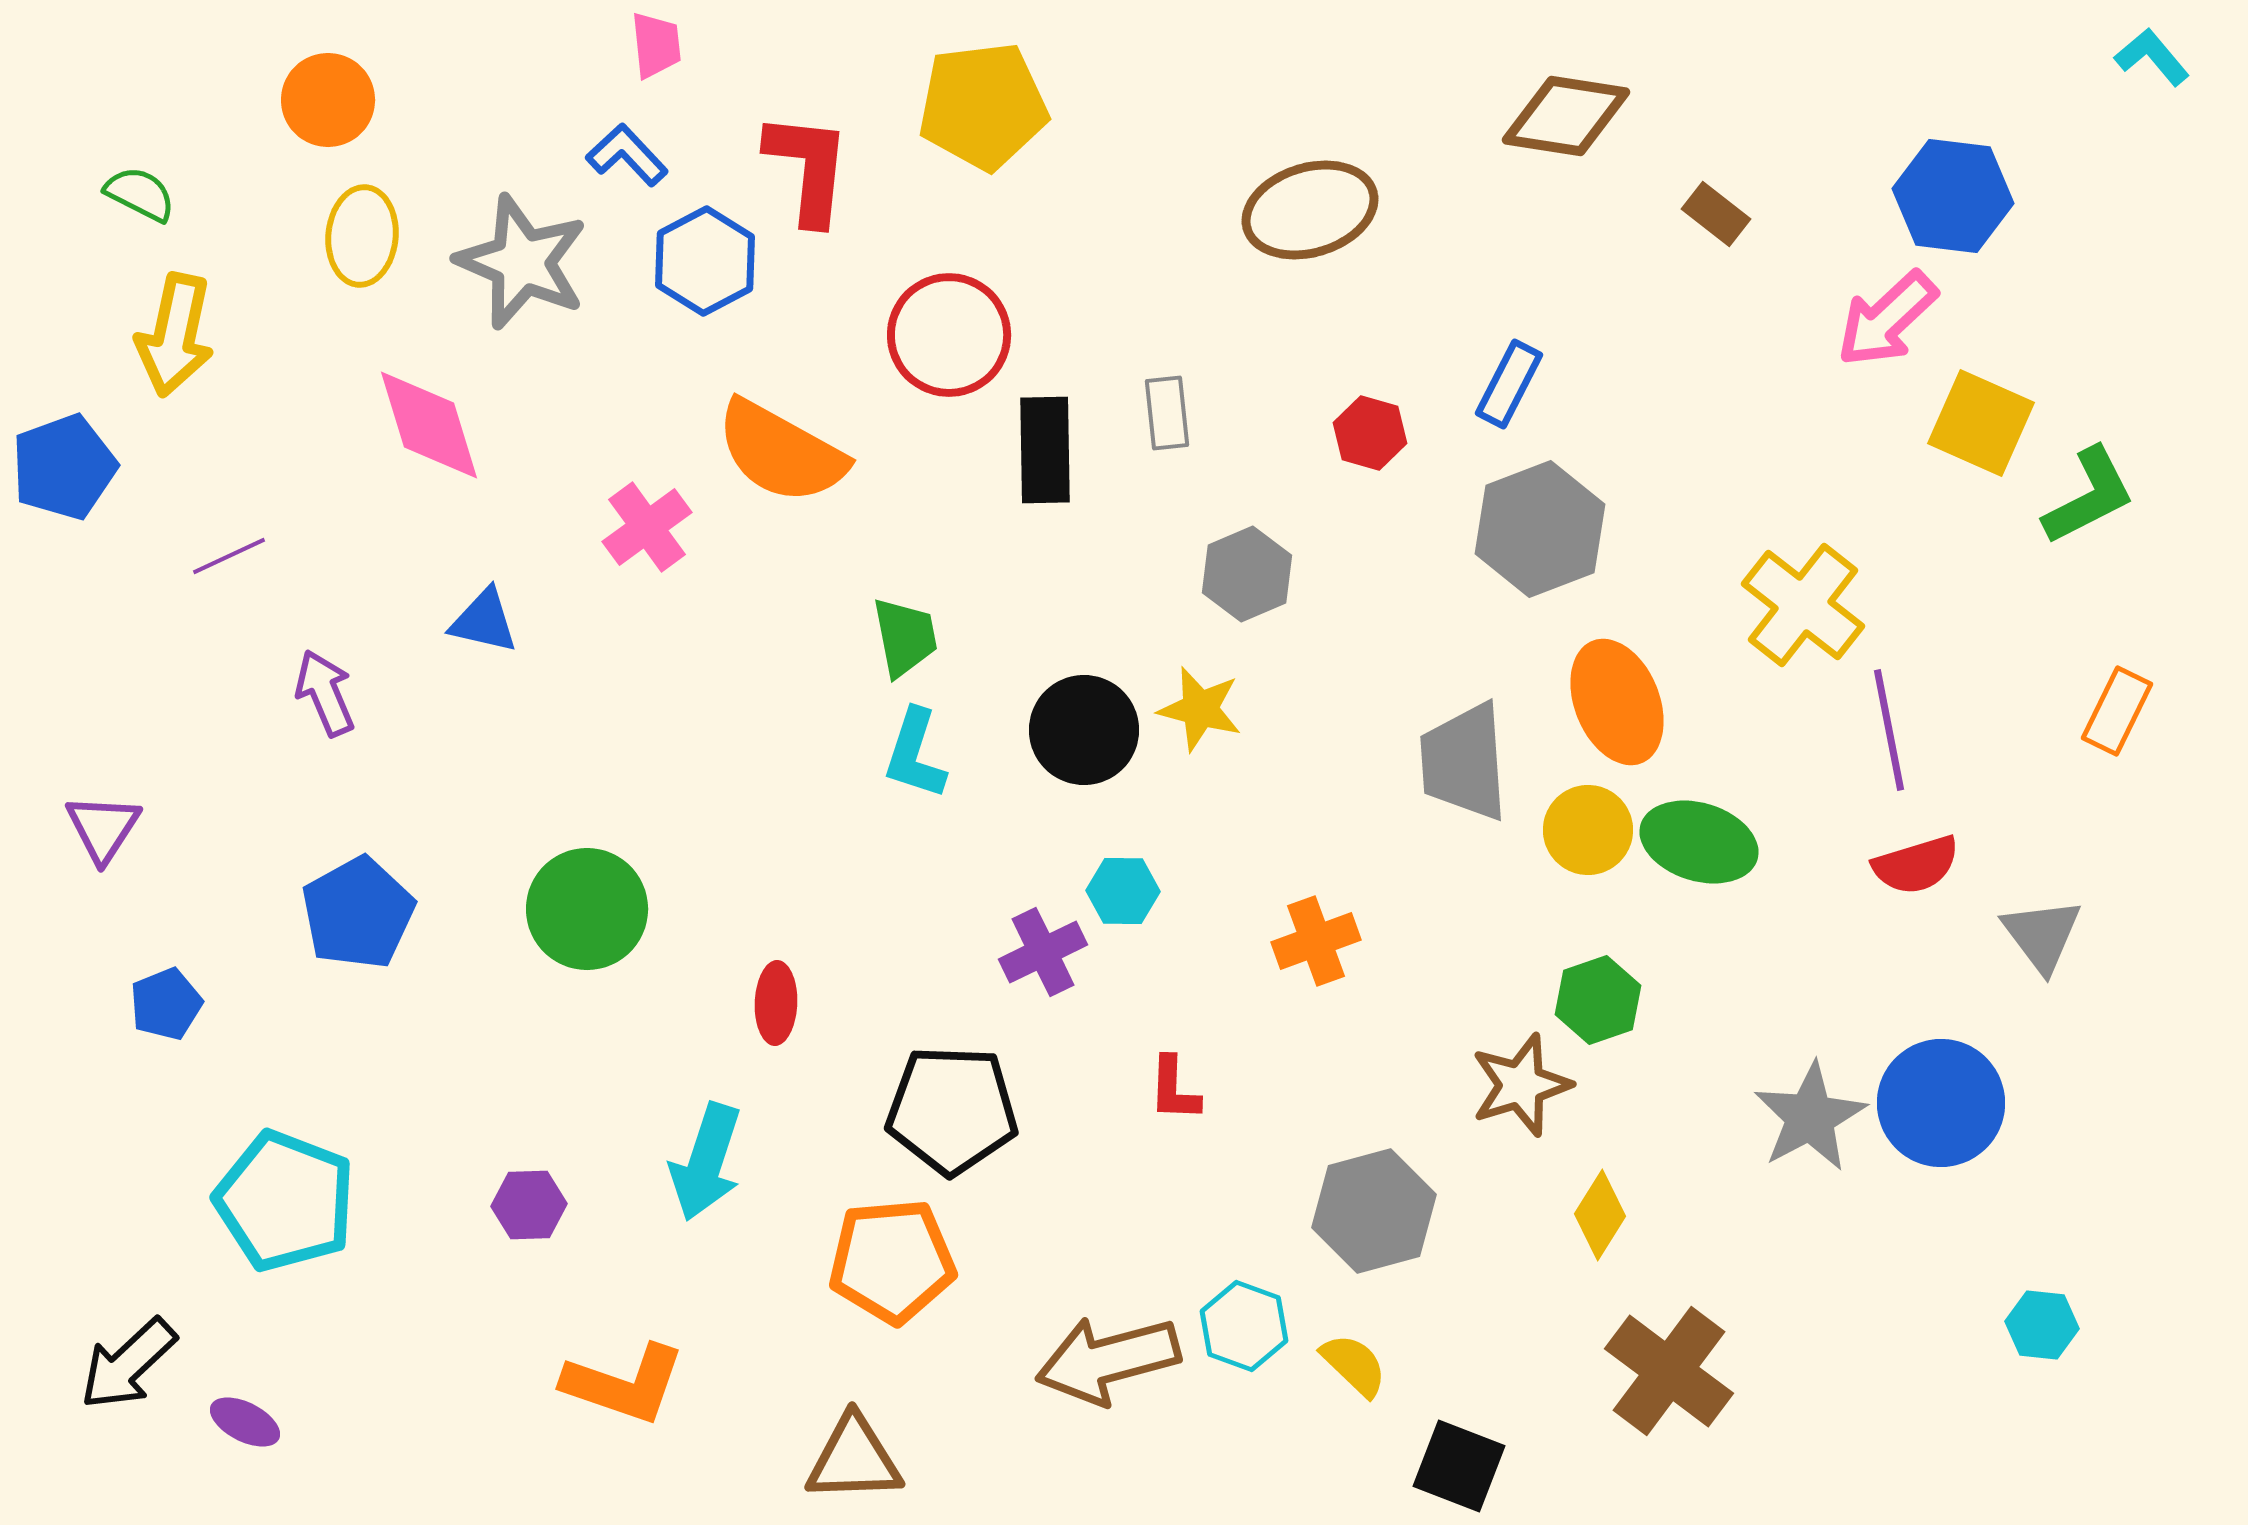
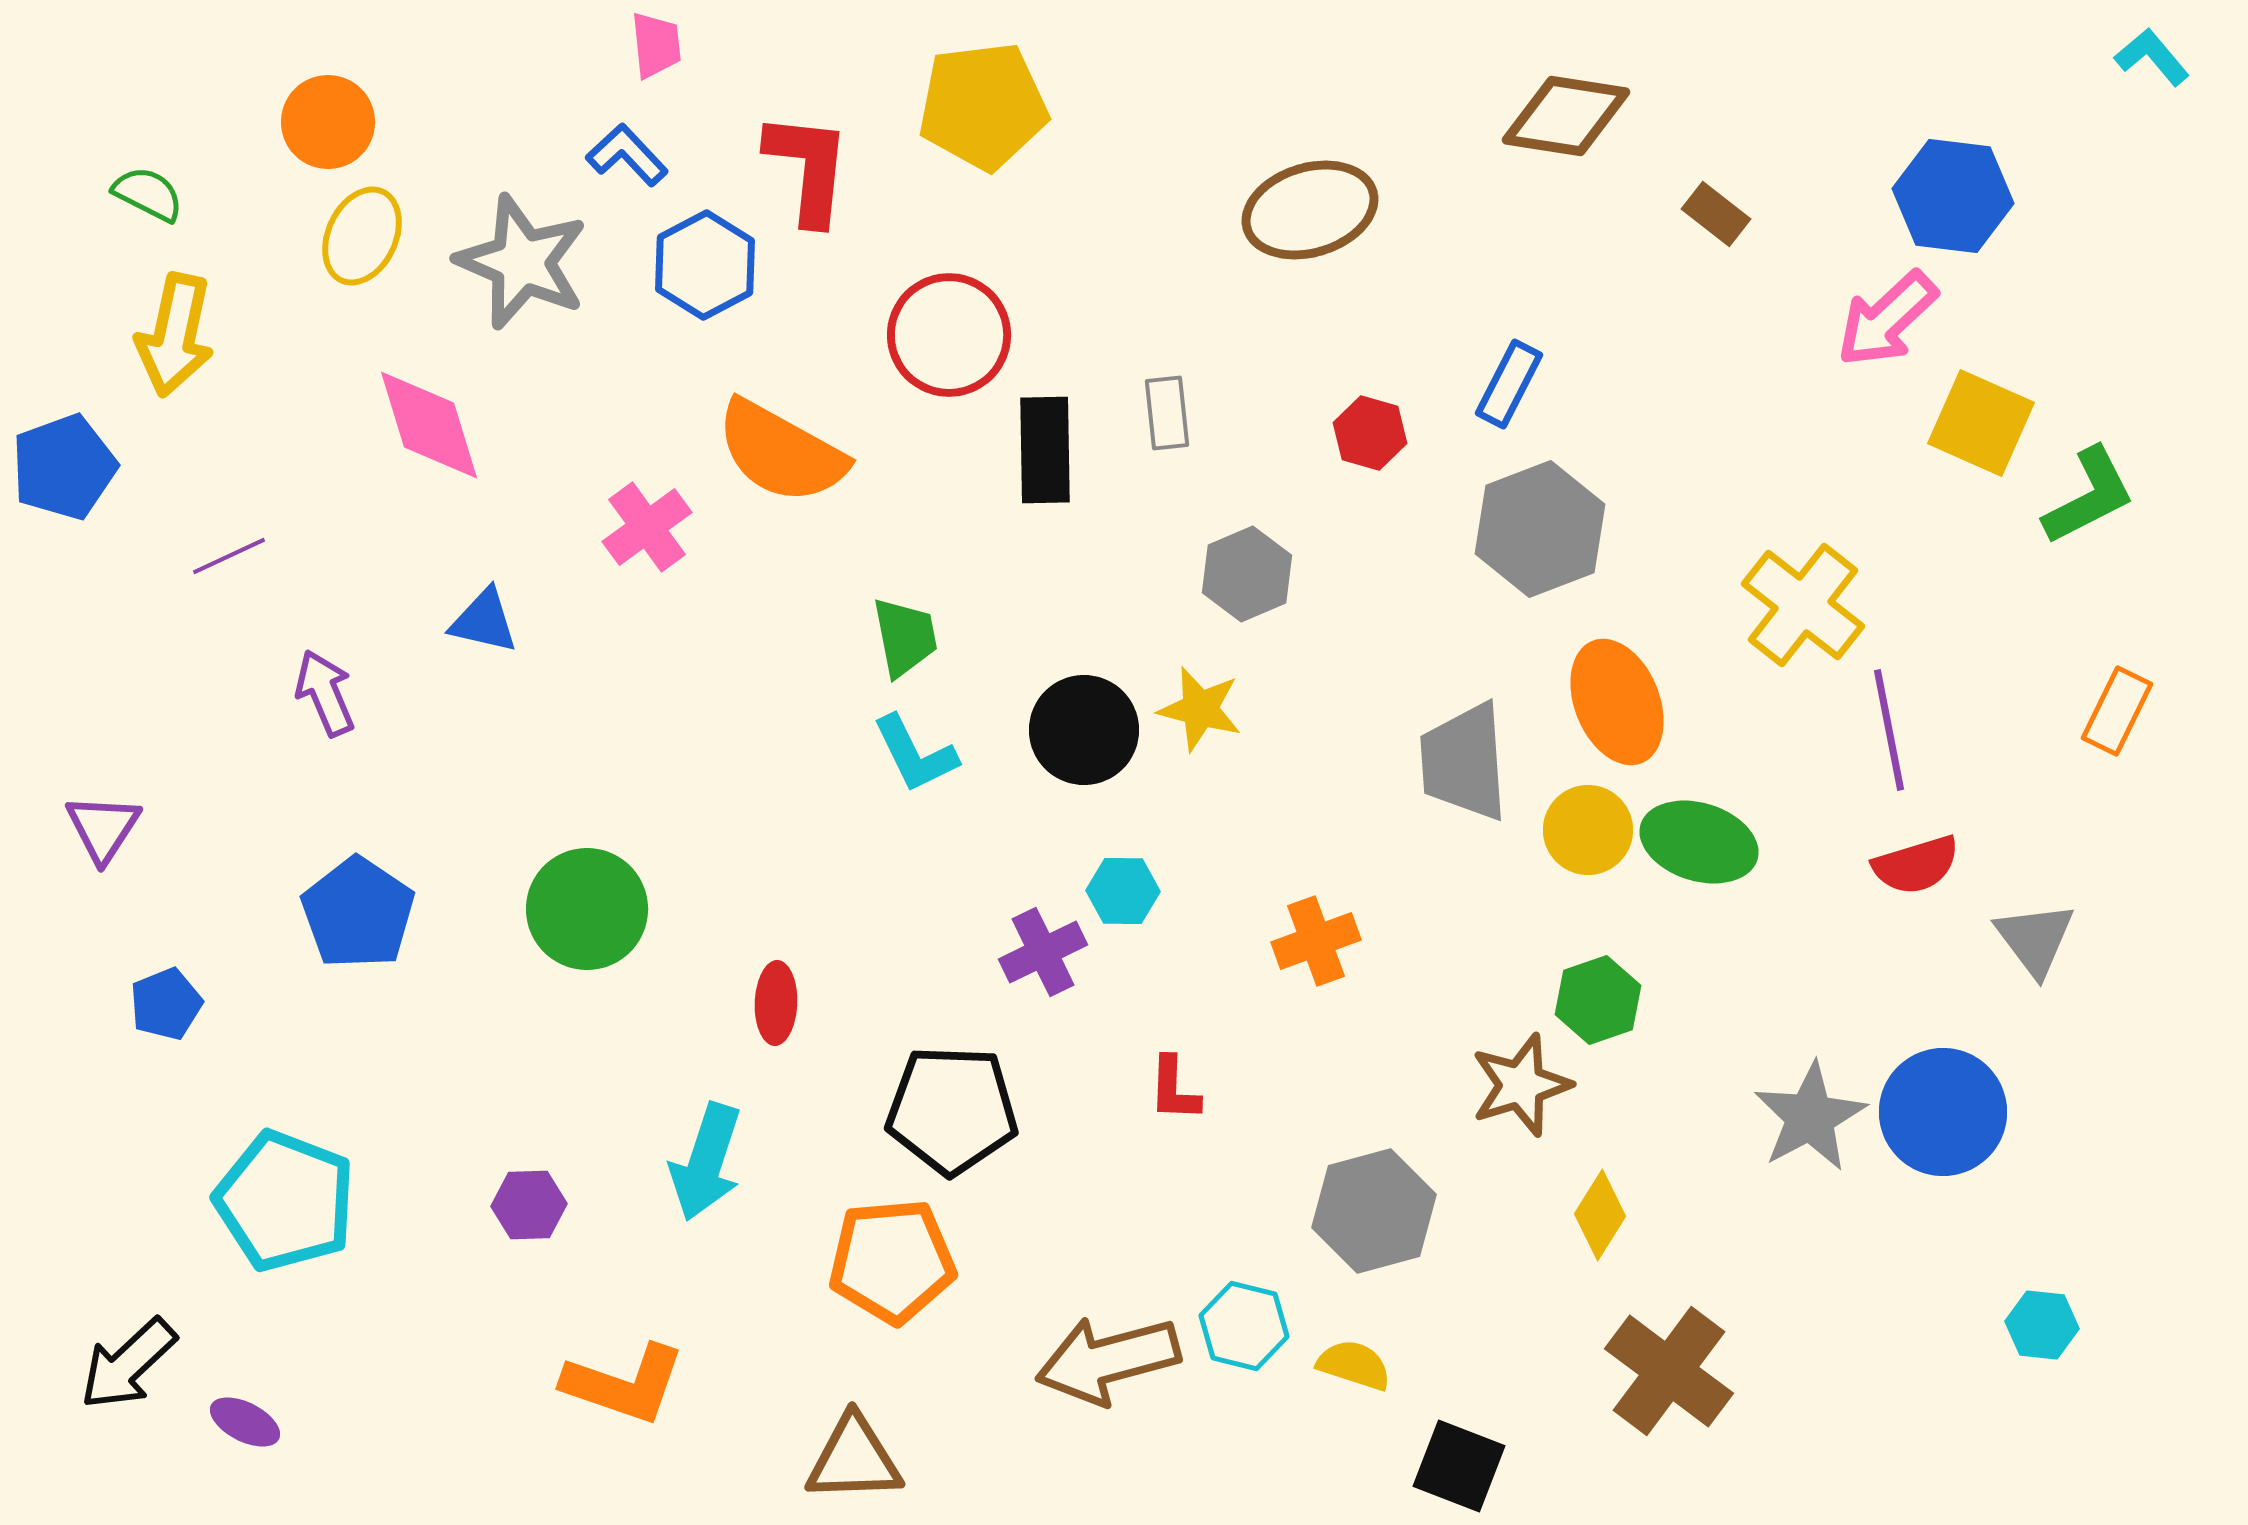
orange circle at (328, 100): moved 22 px down
green semicircle at (140, 194): moved 8 px right
yellow ellipse at (362, 236): rotated 20 degrees clockwise
blue hexagon at (705, 261): moved 4 px down
cyan L-shape at (915, 754): rotated 44 degrees counterclockwise
blue pentagon at (358, 913): rotated 9 degrees counterclockwise
gray triangle at (2042, 935): moved 7 px left, 4 px down
blue circle at (1941, 1103): moved 2 px right, 9 px down
cyan hexagon at (1244, 1326): rotated 6 degrees counterclockwise
yellow semicircle at (1354, 1365): rotated 26 degrees counterclockwise
